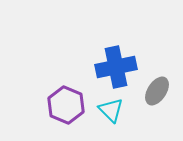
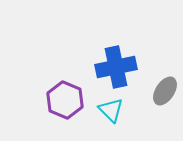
gray ellipse: moved 8 px right
purple hexagon: moved 1 px left, 5 px up
